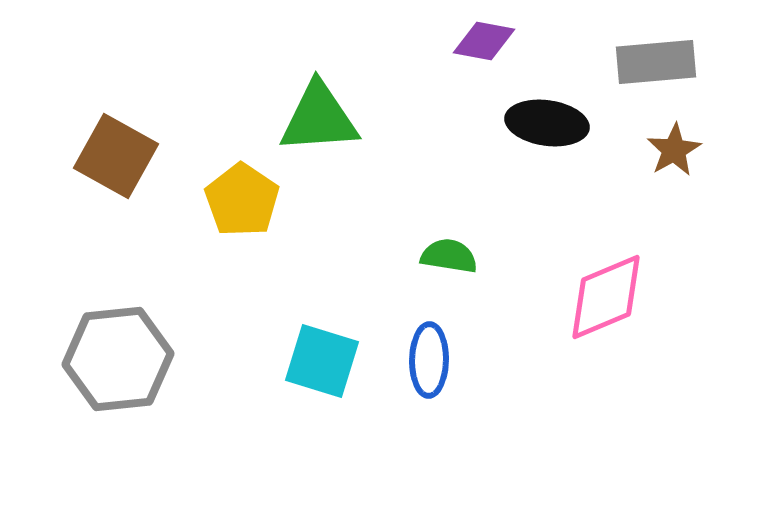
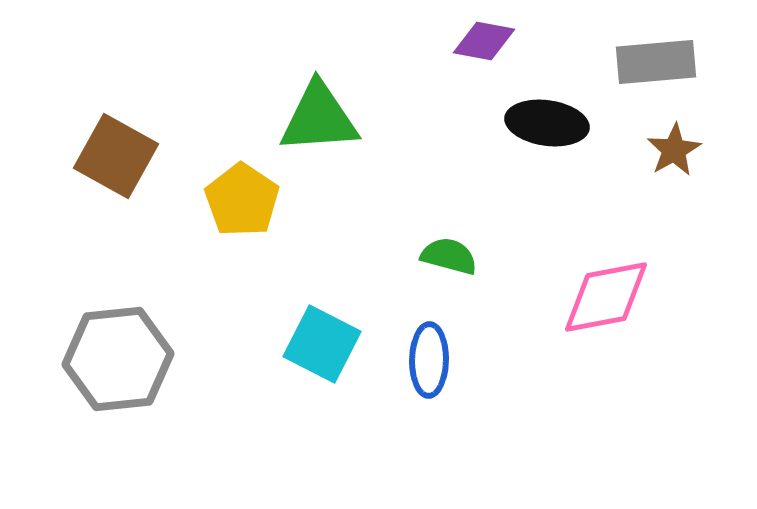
green semicircle: rotated 6 degrees clockwise
pink diamond: rotated 12 degrees clockwise
cyan square: moved 17 px up; rotated 10 degrees clockwise
